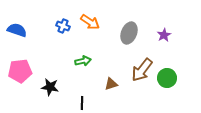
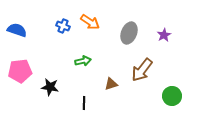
green circle: moved 5 px right, 18 px down
black line: moved 2 px right
